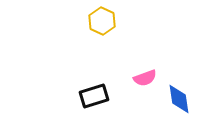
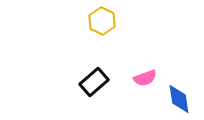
black rectangle: moved 14 px up; rotated 24 degrees counterclockwise
